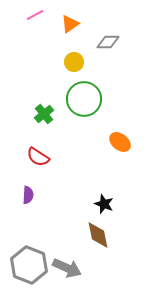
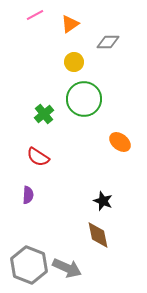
black star: moved 1 px left, 3 px up
